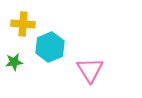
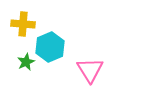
green star: moved 12 px right; rotated 18 degrees counterclockwise
